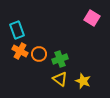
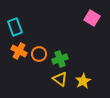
cyan rectangle: moved 2 px left, 3 px up
orange cross: moved 1 px left
yellow star: rotated 21 degrees clockwise
